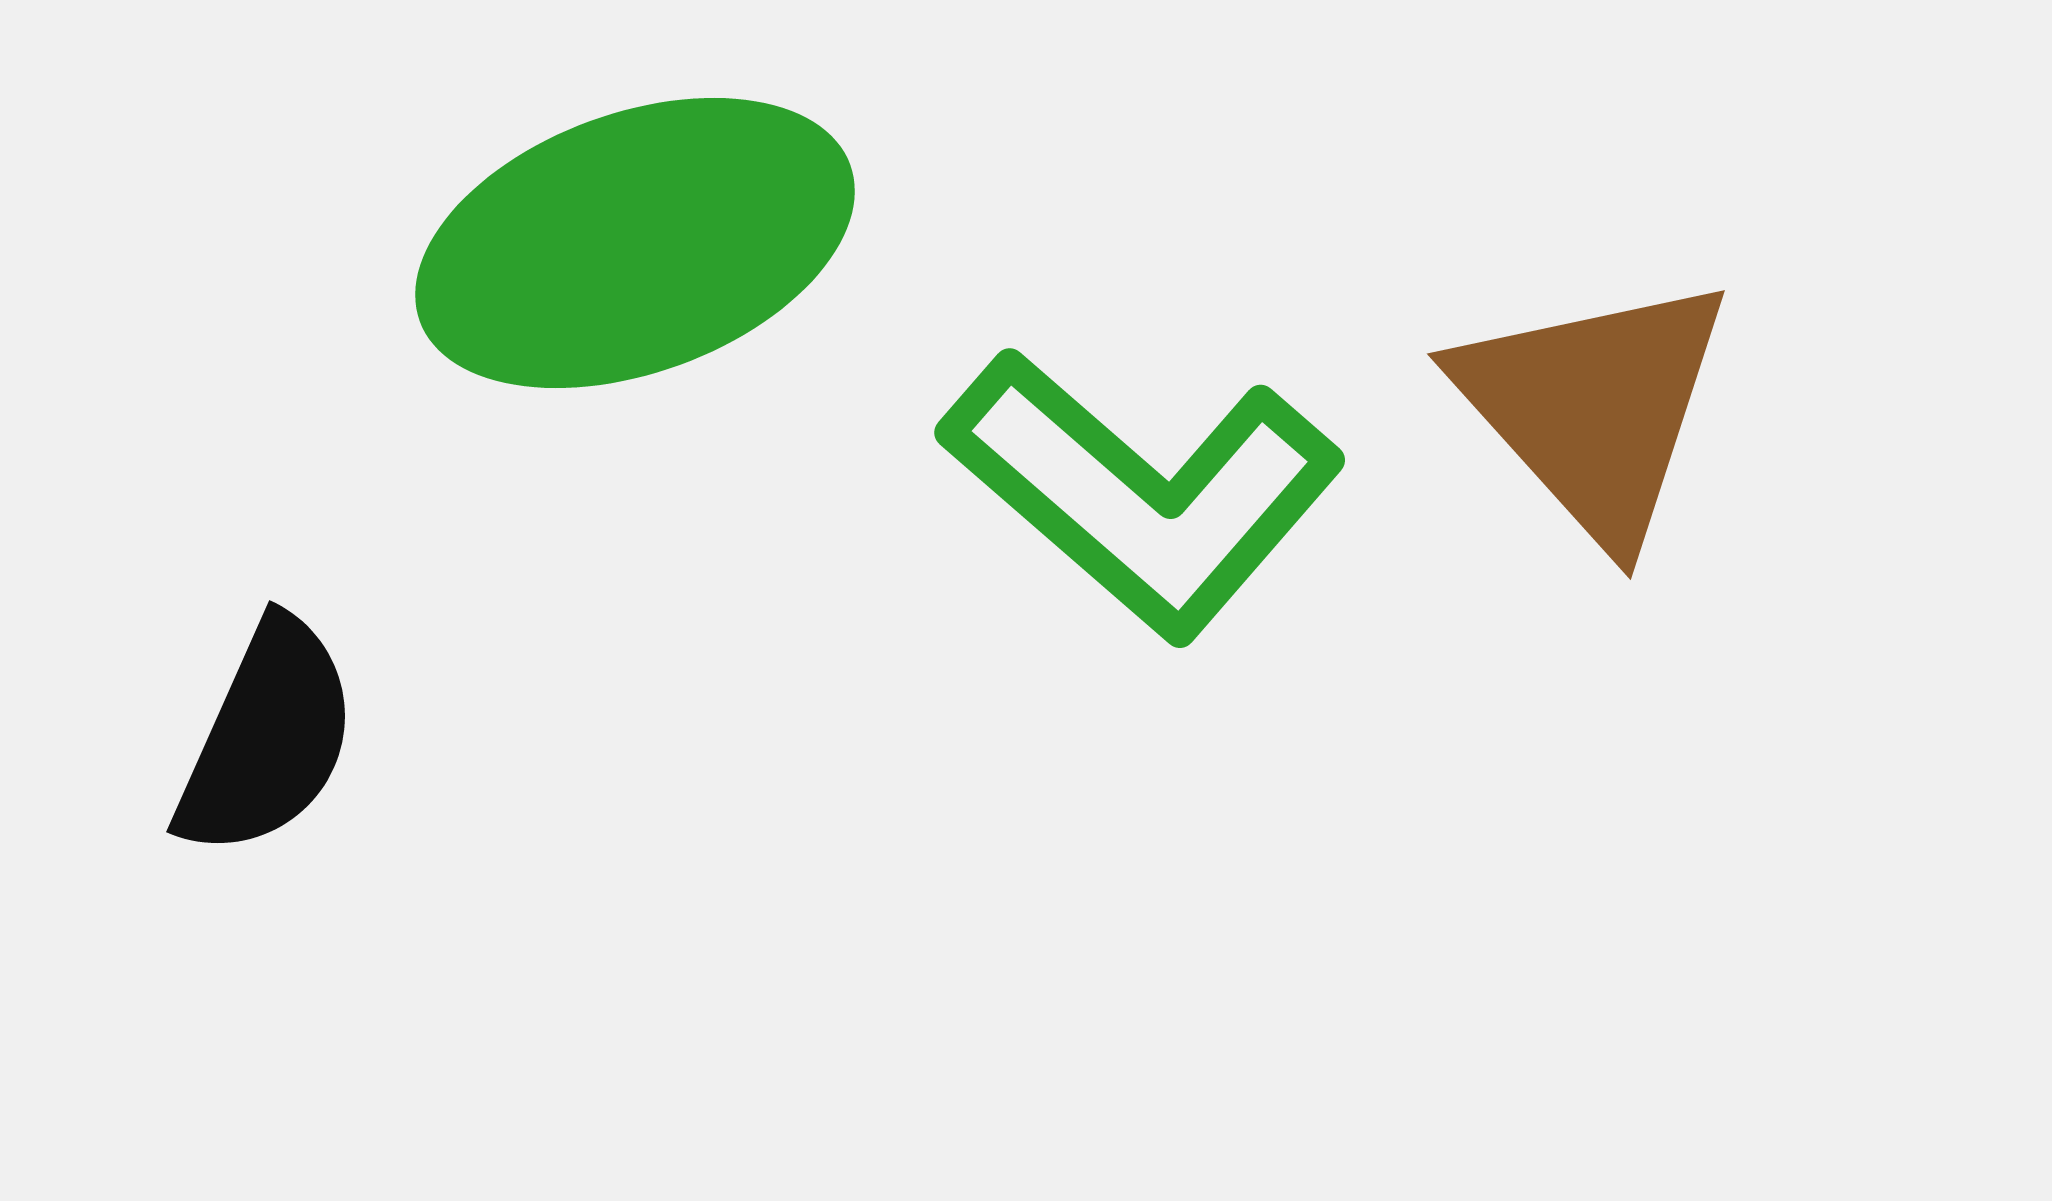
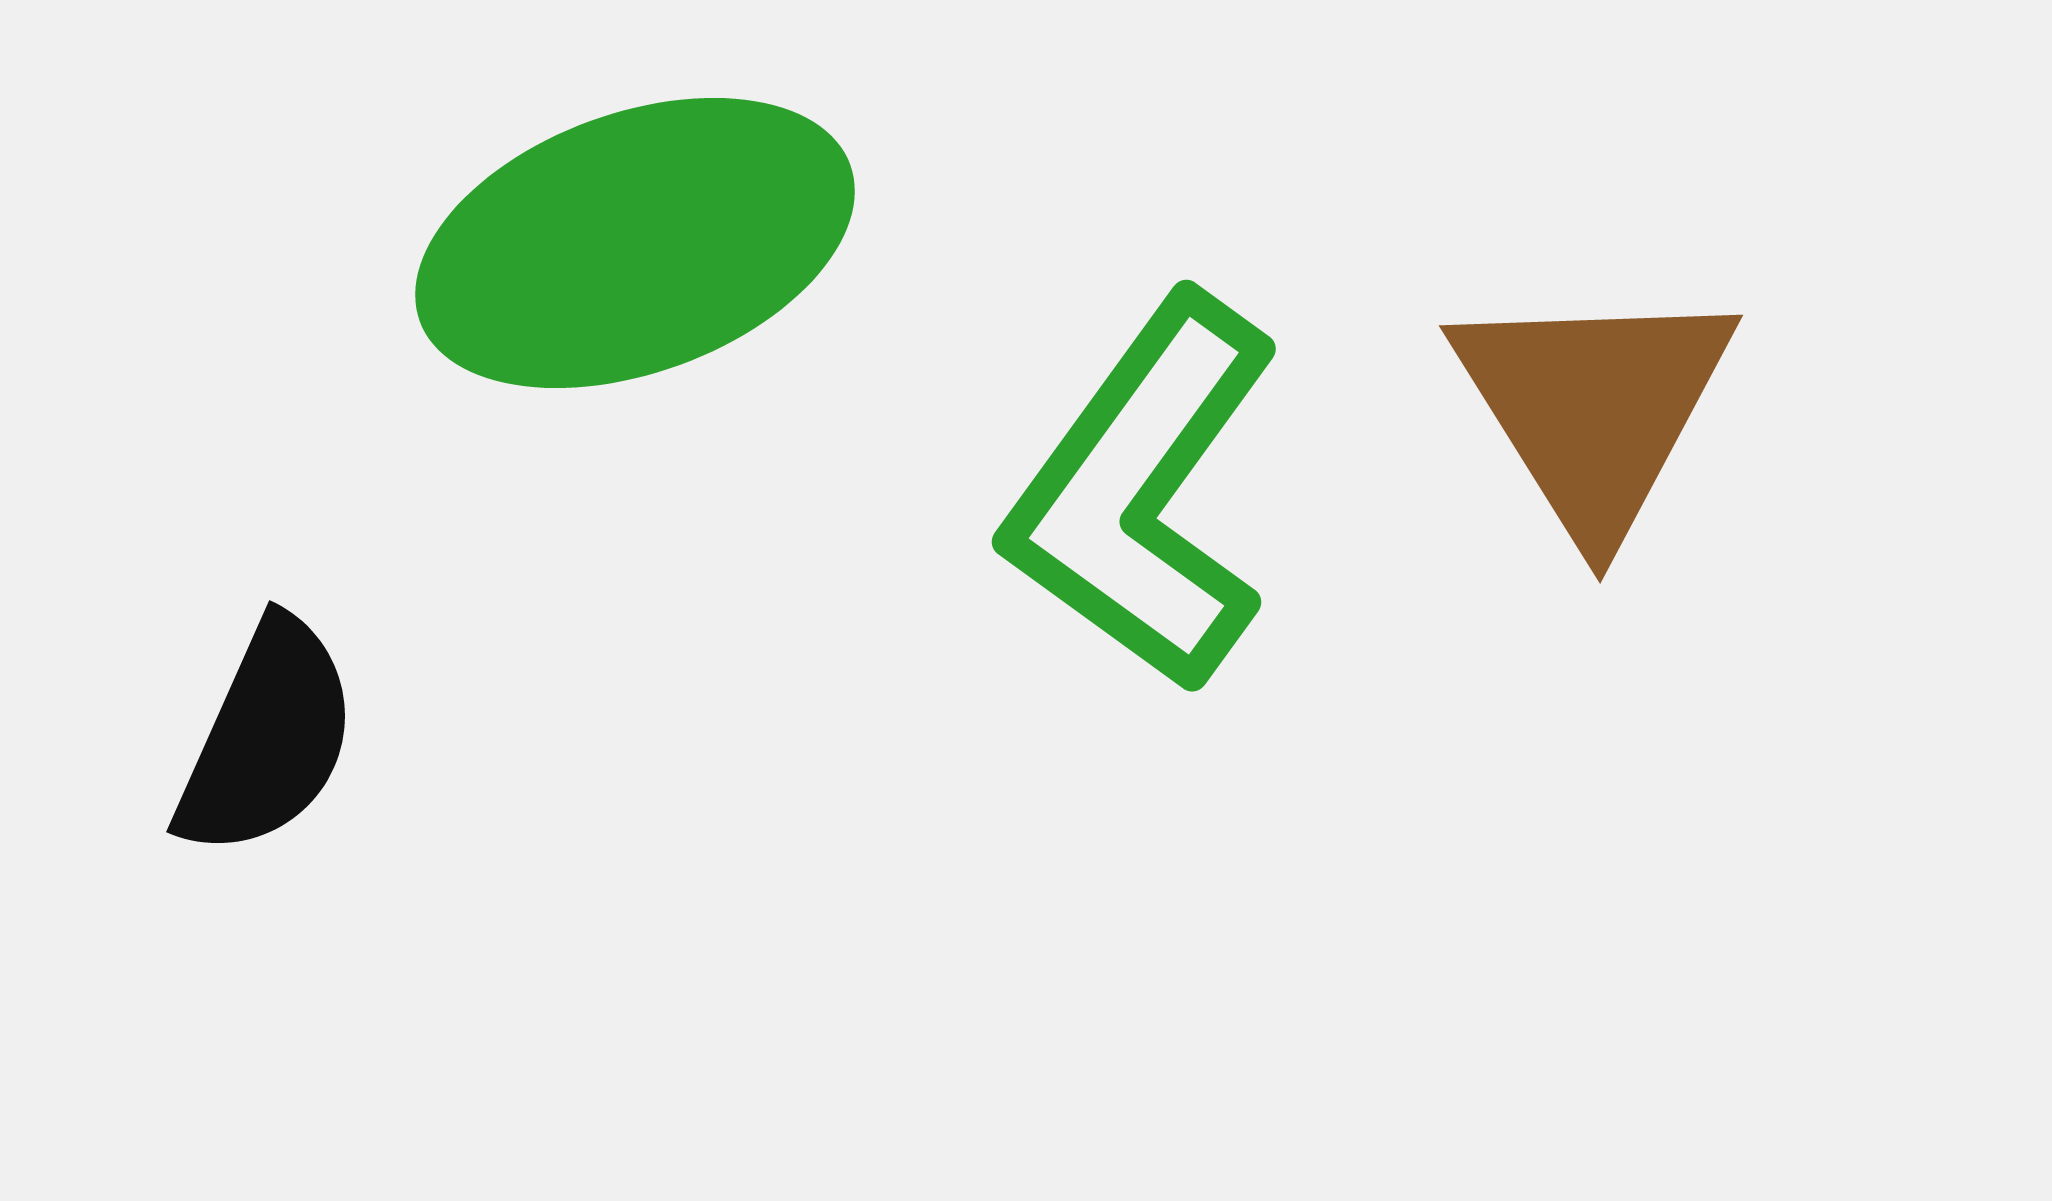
brown triangle: rotated 10 degrees clockwise
green L-shape: rotated 85 degrees clockwise
